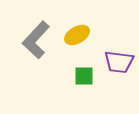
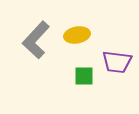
yellow ellipse: rotated 20 degrees clockwise
purple trapezoid: moved 2 px left
